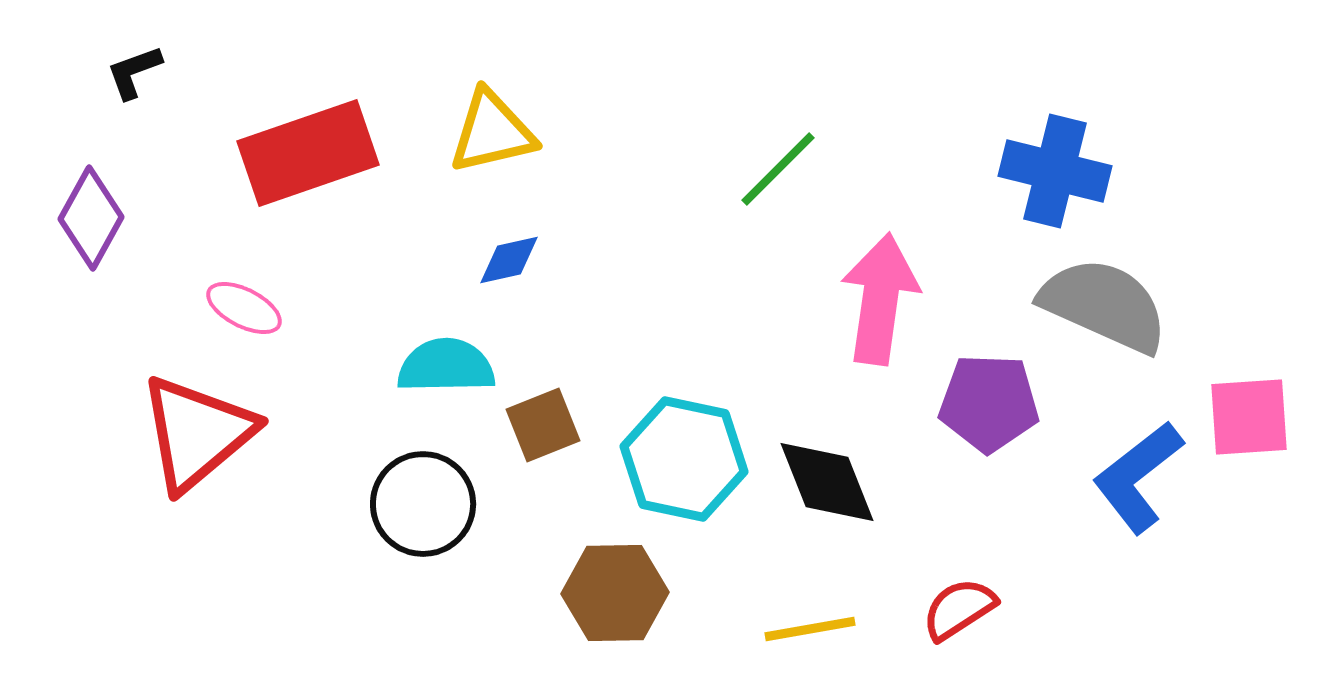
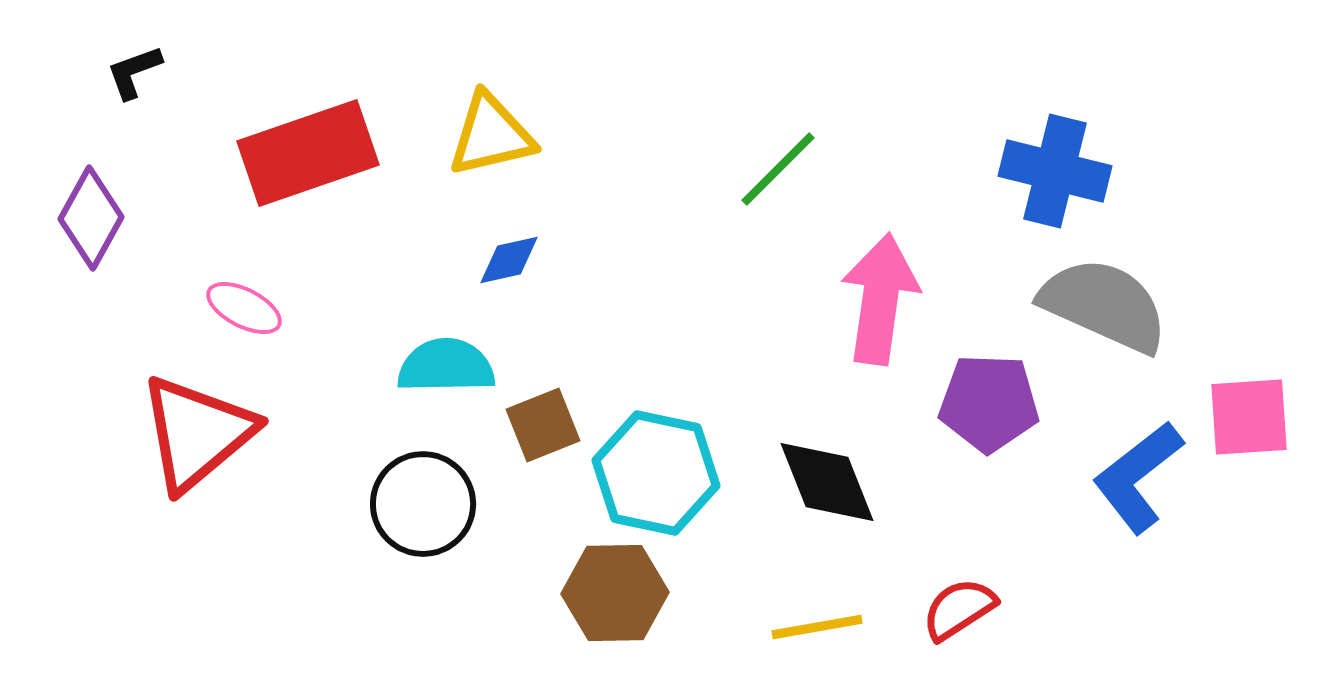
yellow triangle: moved 1 px left, 3 px down
cyan hexagon: moved 28 px left, 14 px down
yellow line: moved 7 px right, 2 px up
